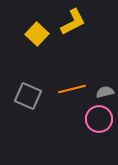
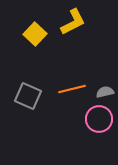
yellow square: moved 2 px left
